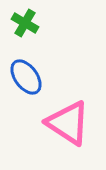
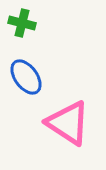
green cross: moved 3 px left; rotated 16 degrees counterclockwise
